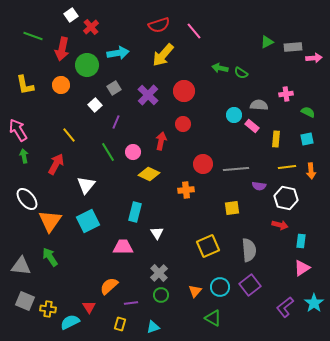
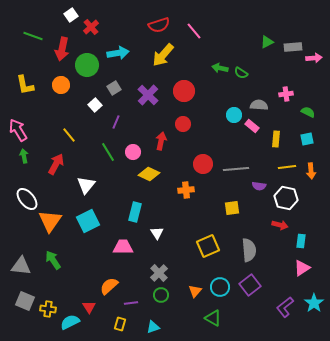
green arrow at (50, 257): moved 3 px right, 3 px down
